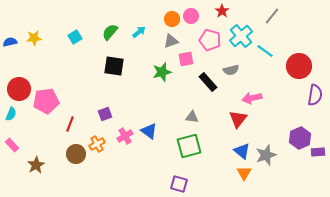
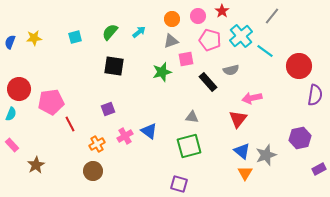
pink circle at (191, 16): moved 7 px right
cyan square at (75, 37): rotated 16 degrees clockwise
blue semicircle at (10, 42): rotated 56 degrees counterclockwise
pink pentagon at (46, 101): moved 5 px right, 1 px down
purple square at (105, 114): moved 3 px right, 5 px up
red line at (70, 124): rotated 49 degrees counterclockwise
purple hexagon at (300, 138): rotated 10 degrees clockwise
purple rectangle at (318, 152): moved 1 px right, 17 px down; rotated 24 degrees counterclockwise
brown circle at (76, 154): moved 17 px right, 17 px down
orange triangle at (244, 173): moved 1 px right
